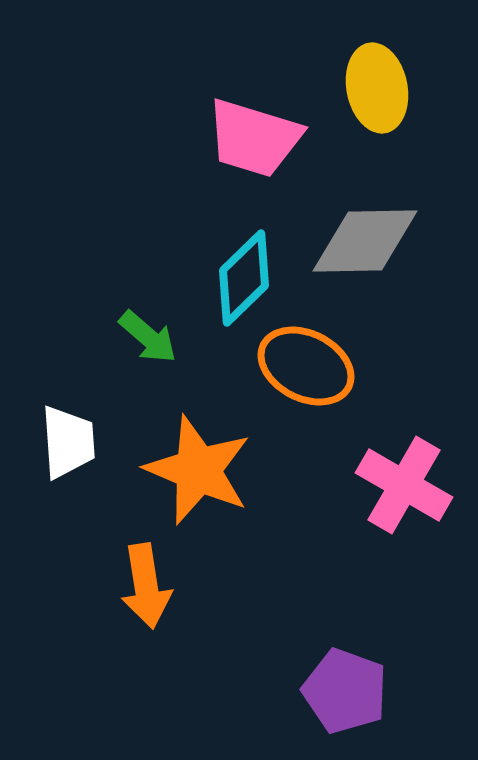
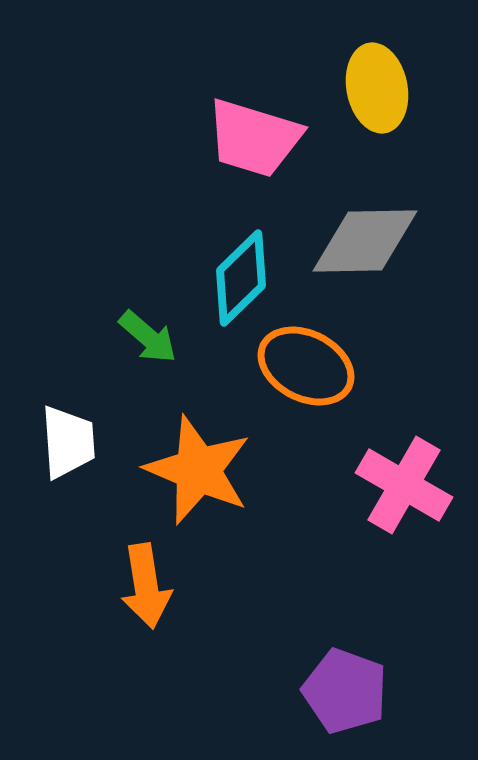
cyan diamond: moved 3 px left
